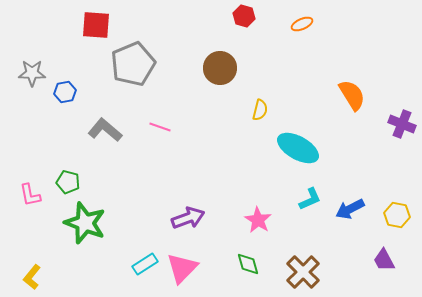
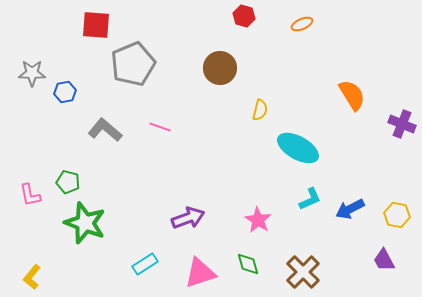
pink triangle: moved 18 px right, 5 px down; rotated 28 degrees clockwise
